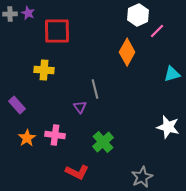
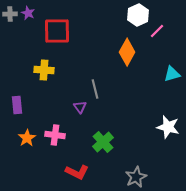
purple rectangle: rotated 36 degrees clockwise
gray star: moved 6 px left
